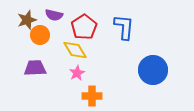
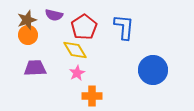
orange circle: moved 12 px left
